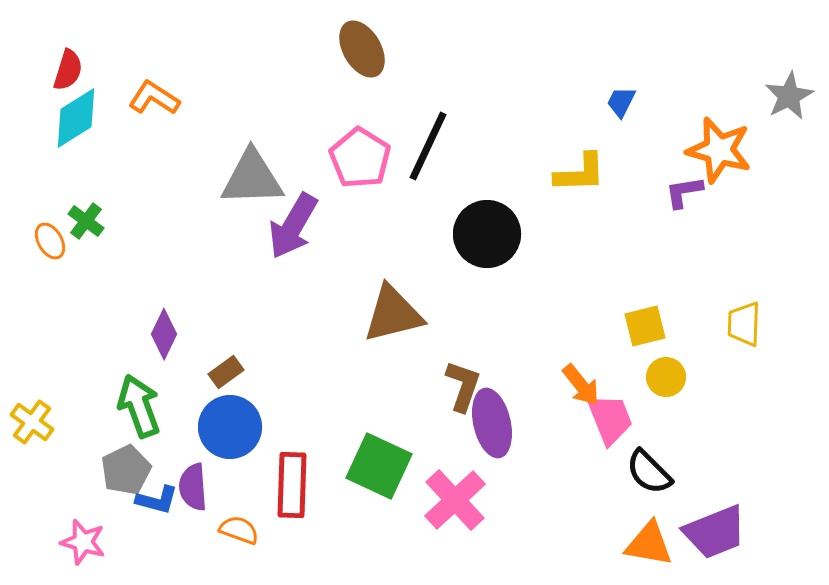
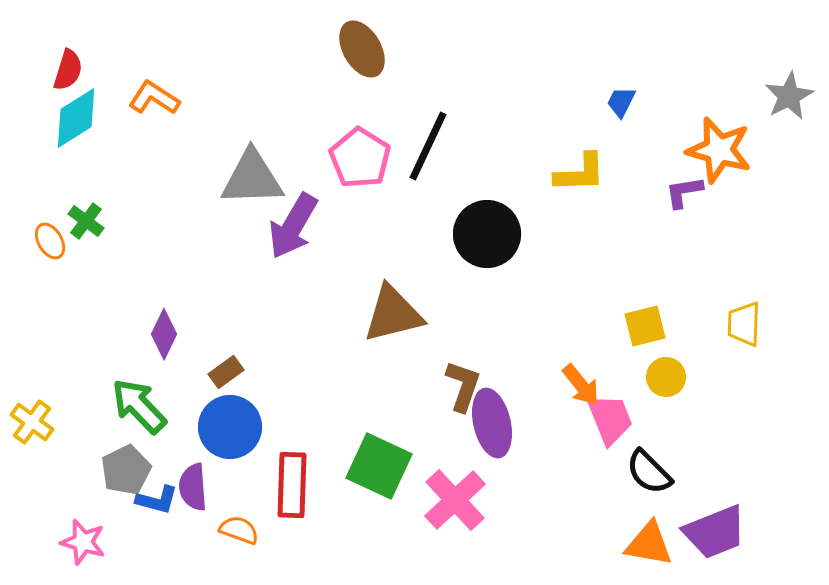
green arrow: rotated 24 degrees counterclockwise
